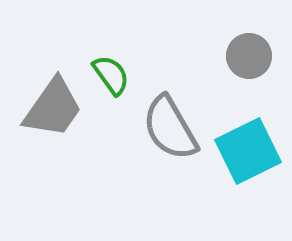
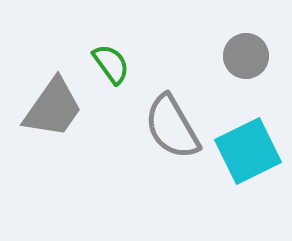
gray circle: moved 3 px left
green semicircle: moved 11 px up
gray semicircle: moved 2 px right, 1 px up
